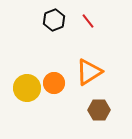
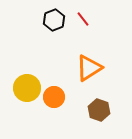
red line: moved 5 px left, 2 px up
orange triangle: moved 4 px up
orange circle: moved 14 px down
brown hexagon: rotated 20 degrees clockwise
